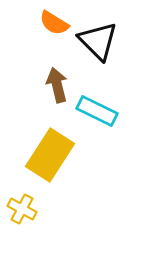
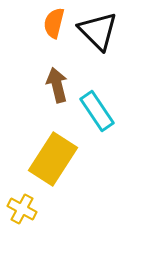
orange semicircle: rotated 72 degrees clockwise
black triangle: moved 10 px up
cyan rectangle: rotated 30 degrees clockwise
yellow rectangle: moved 3 px right, 4 px down
